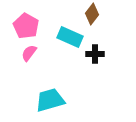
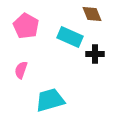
brown diamond: rotated 60 degrees counterclockwise
pink semicircle: moved 8 px left, 17 px down; rotated 18 degrees counterclockwise
